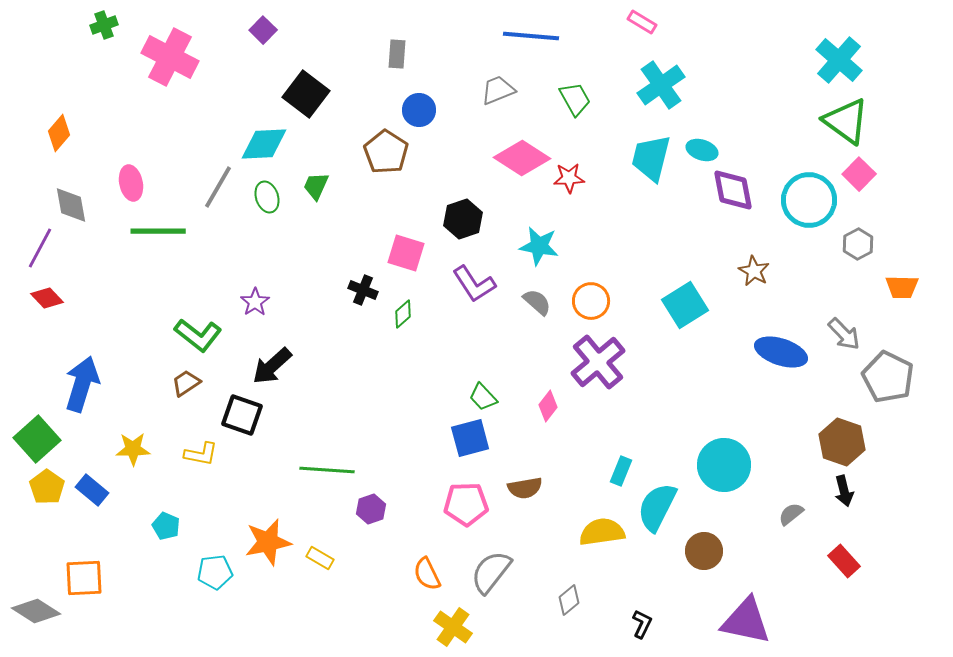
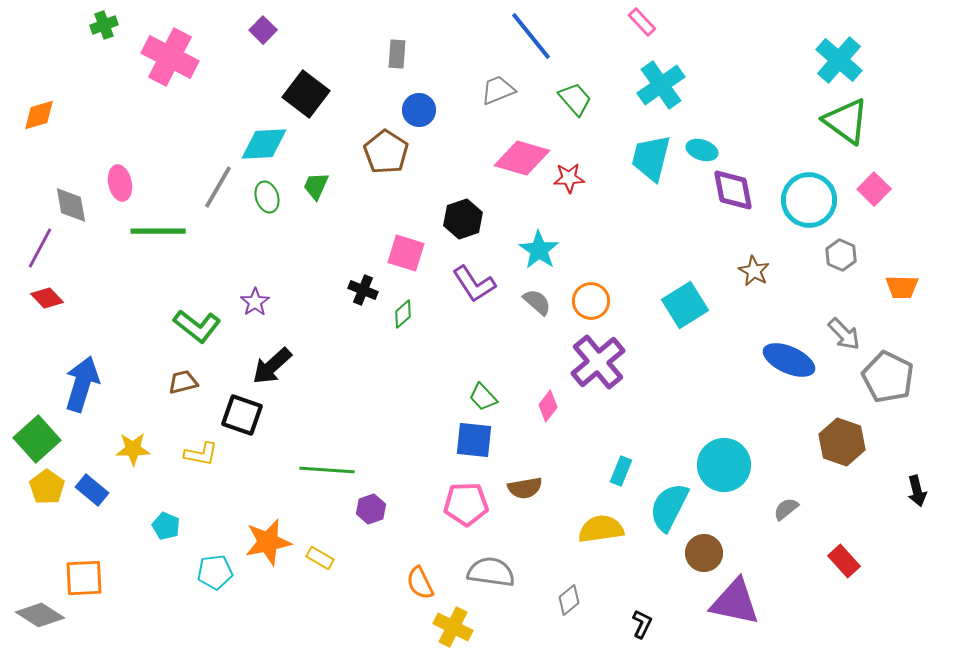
pink rectangle at (642, 22): rotated 16 degrees clockwise
blue line at (531, 36): rotated 46 degrees clockwise
green trapezoid at (575, 99): rotated 12 degrees counterclockwise
orange diamond at (59, 133): moved 20 px left, 18 px up; rotated 33 degrees clockwise
pink diamond at (522, 158): rotated 16 degrees counterclockwise
pink square at (859, 174): moved 15 px right, 15 px down
pink ellipse at (131, 183): moved 11 px left
gray hexagon at (858, 244): moved 17 px left, 11 px down; rotated 8 degrees counterclockwise
cyan star at (539, 246): moved 4 px down; rotated 24 degrees clockwise
green L-shape at (198, 335): moved 1 px left, 9 px up
blue ellipse at (781, 352): moved 8 px right, 8 px down; rotated 6 degrees clockwise
brown trapezoid at (186, 383): moved 3 px left, 1 px up; rotated 20 degrees clockwise
blue square at (470, 438): moved 4 px right, 2 px down; rotated 21 degrees clockwise
black arrow at (844, 491): moved 73 px right
cyan semicircle at (657, 507): moved 12 px right
gray semicircle at (791, 514): moved 5 px left, 5 px up
yellow semicircle at (602, 532): moved 1 px left, 3 px up
brown circle at (704, 551): moved 2 px down
gray semicircle at (491, 572): rotated 60 degrees clockwise
orange semicircle at (427, 574): moved 7 px left, 9 px down
gray diamond at (36, 611): moved 4 px right, 4 px down
purple triangle at (746, 621): moved 11 px left, 19 px up
yellow cross at (453, 627): rotated 9 degrees counterclockwise
